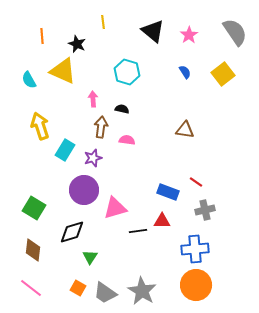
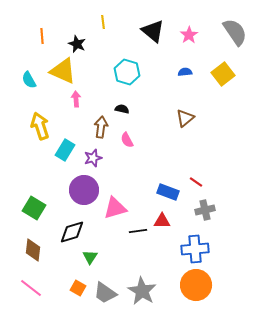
blue semicircle: rotated 64 degrees counterclockwise
pink arrow: moved 17 px left
brown triangle: moved 12 px up; rotated 48 degrees counterclockwise
pink semicircle: rotated 126 degrees counterclockwise
